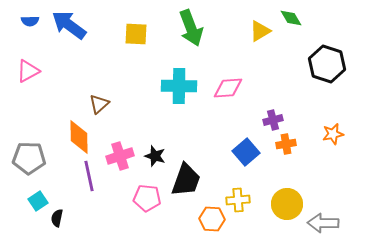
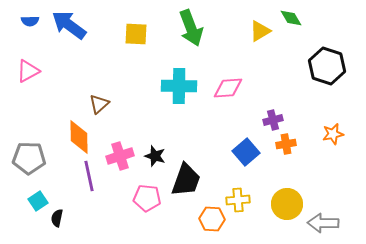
black hexagon: moved 2 px down
